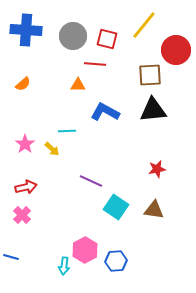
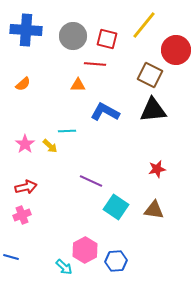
brown square: rotated 30 degrees clockwise
yellow arrow: moved 2 px left, 3 px up
pink cross: rotated 24 degrees clockwise
cyan arrow: moved 1 px down; rotated 54 degrees counterclockwise
